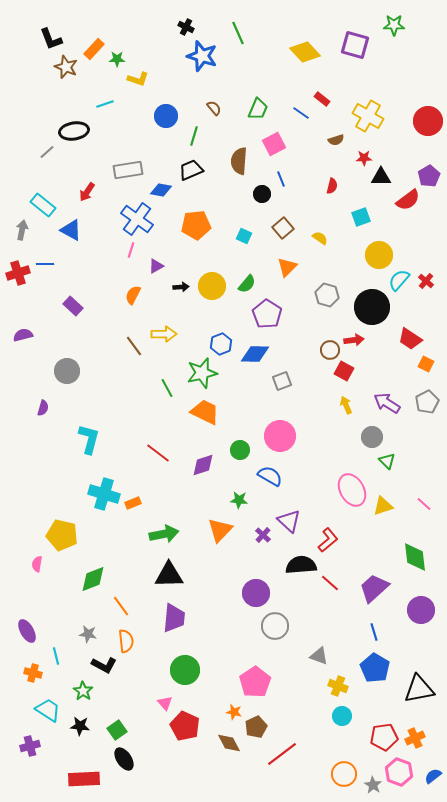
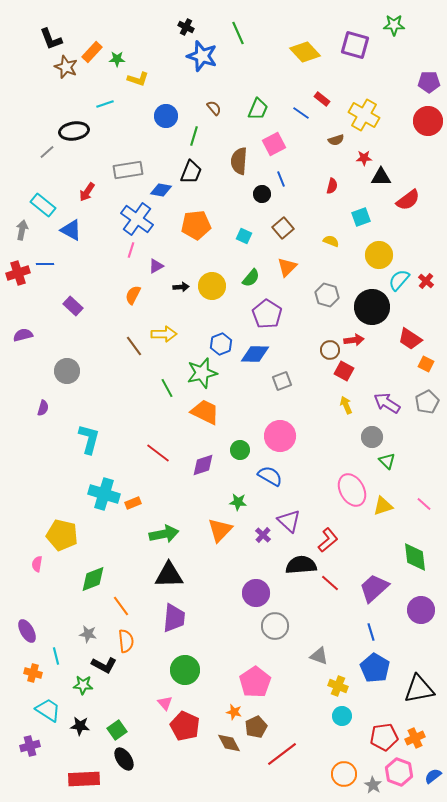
orange rectangle at (94, 49): moved 2 px left, 3 px down
yellow cross at (368, 116): moved 4 px left, 1 px up
black trapezoid at (191, 170): moved 2 px down; rotated 135 degrees clockwise
purple pentagon at (429, 176): moved 94 px up; rotated 30 degrees clockwise
yellow semicircle at (320, 238): moved 11 px right, 3 px down; rotated 14 degrees counterclockwise
green semicircle at (247, 284): moved 4 px right, 6 px up
green star at (239, 500): moved 1 px left, 2 px down
blue line at (374, 632): moved 3 px left
green star at (83, 691): moved 6 px up; rotated 30 degrees counterclockwise
